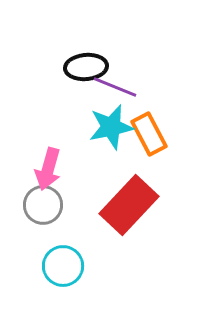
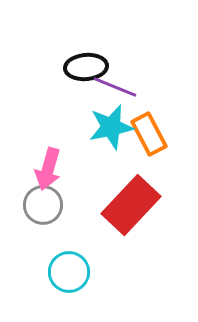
red rectangle: moved 2 px right
cyan circle: moved 6 px right, 6 px down
